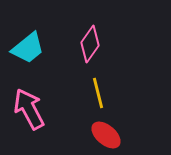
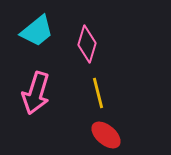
pink diamond: moved 3 px left; rotated 18 degrees counterclockwise
cyan trapezoid: moved 9 px right, 17 px up
pink arrow: moved 7 px right, 16 px up; rotated 135 degrees counterclockwise
